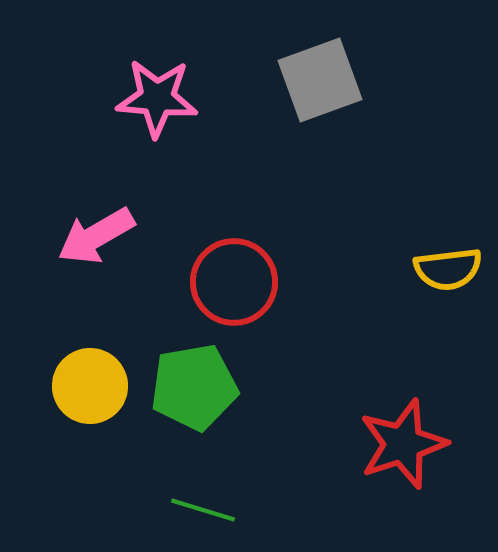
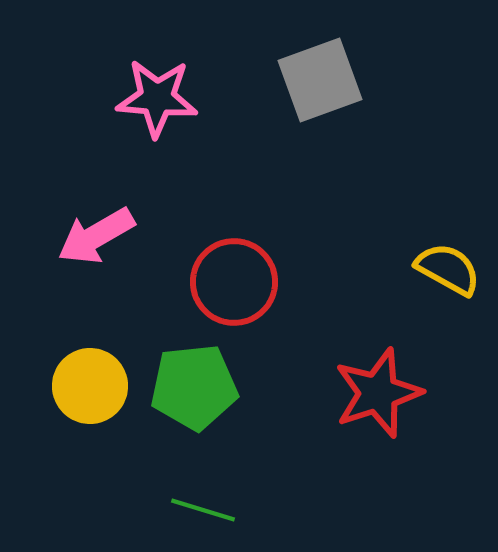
yellow semicircle: rotated 144 degrees counterclockwise
green pentagon: rotated 4 degrees clockwise
red star: moved 25 px left, 51 px up
